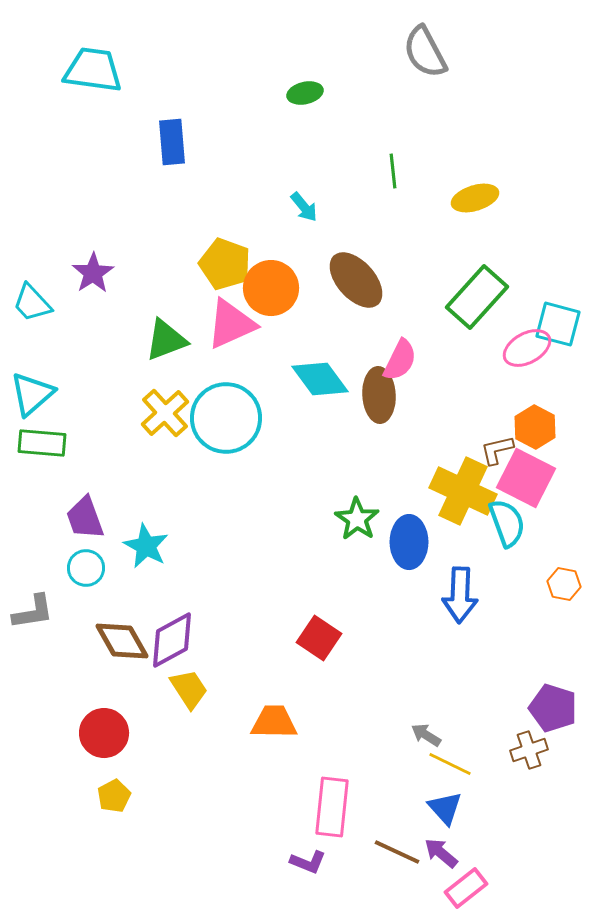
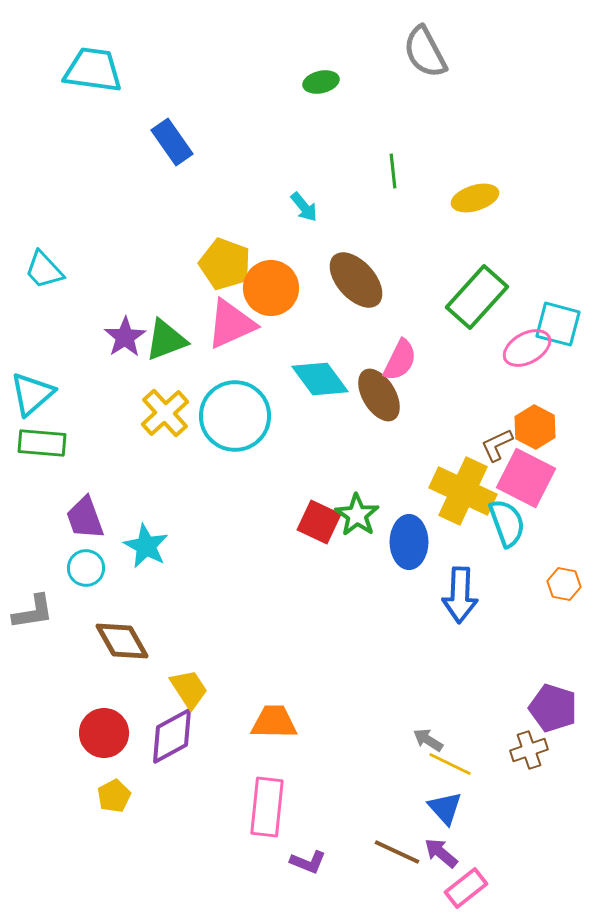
green ellipse at (305, 93): moved 16 px right, 11 px up
blue rectangle at (172, 142): rotated 30 degrees counterclockwise
purple star at (93, 273): moved 32 px right, 64 px down
cyan trapezoid at (32, 303): moved 12 px right, 33 px up
brown ellipse at (379, 395): rotated 28 degrees counterclockwise
cyan circle at (226, 418): moved 9 px right, 2 px up
brown L-shape at (497, 450): moved 5 px up; rotated 12 degrees counterclockwise
green star at (357, 519): moved 4 px up
red square at (319, 638): moved 116 px up; rotated 9 degrees counterclockwise
purple diamond at (172, 640): moved 96 px down
gray arrow at (426, 735): moved 2 px right, 5 px down
pink rectangle at (332, 807): moved 65 px left
